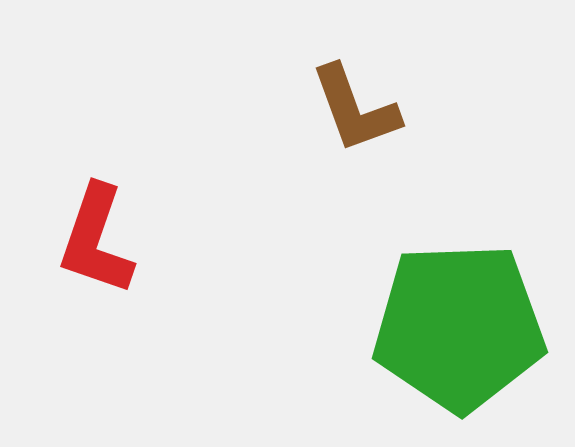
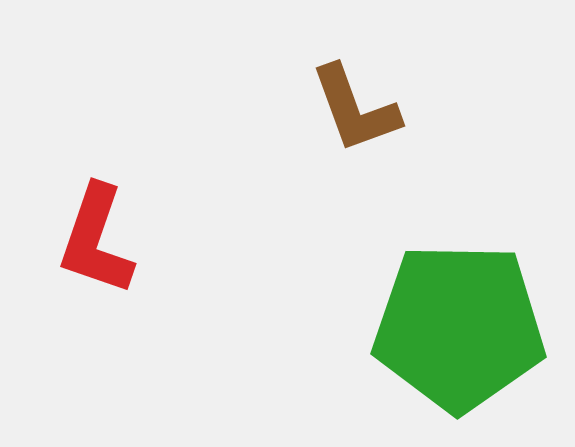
green pentagon: rotated 3 degrees clockwise
